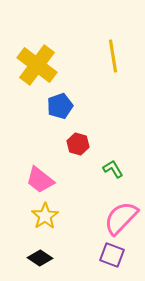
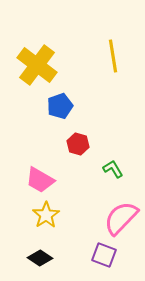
pink trapezoid: rotated 8 degrees counterclockwise
yellow star: moved 1 px right, 1 px up
purple square: moved 8 px left
